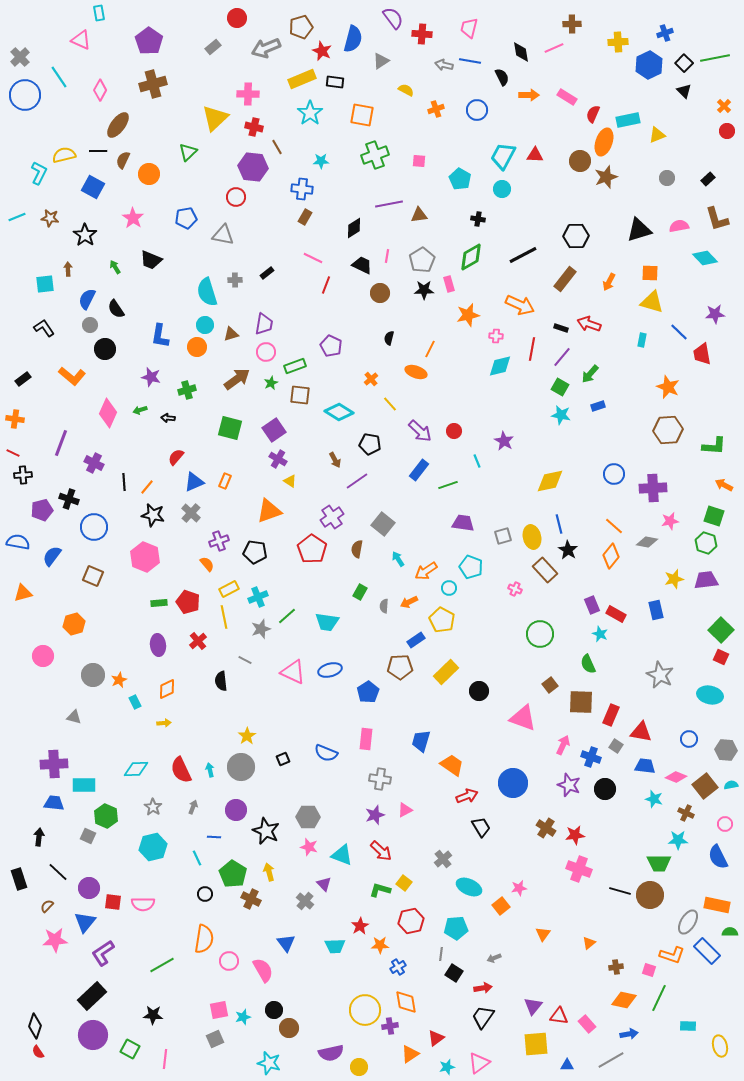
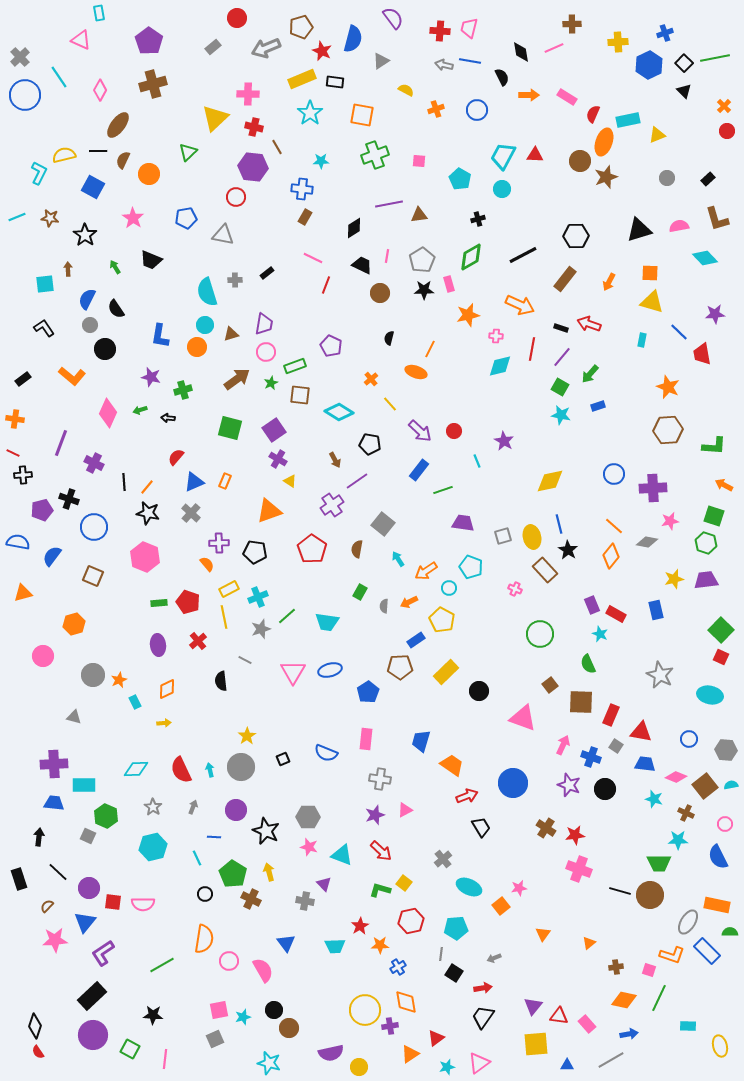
red cross at (422, 34): moved 18 px right, 3 px up
black cross at (478, 219): rotated 24 degrees counterclockwise
green cross at (187, 390): moved 4 px left
green line at (448, 485): moved 5 px left, 5 px down
black star at (153, 515): moved 5 px left, 2 px up
purple cross at (332, 517): moved 12 px up
purple cross at (219, 541): moved 2 px down; rotated 18 degrees clockwise
pink triangle at (293, 672): rotated 36 degrees clockwise
blue trapezoid at (645, 766): moved 2 px up
gray cross at (305, 901): rotated 30 degrees counterclockwise
